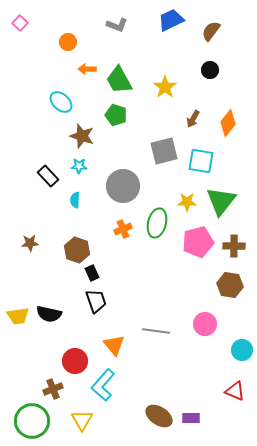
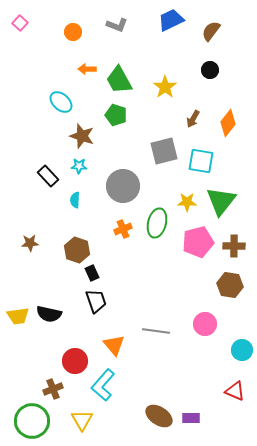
orange circle at (68, 42): moved 5 px right, 10 px up
